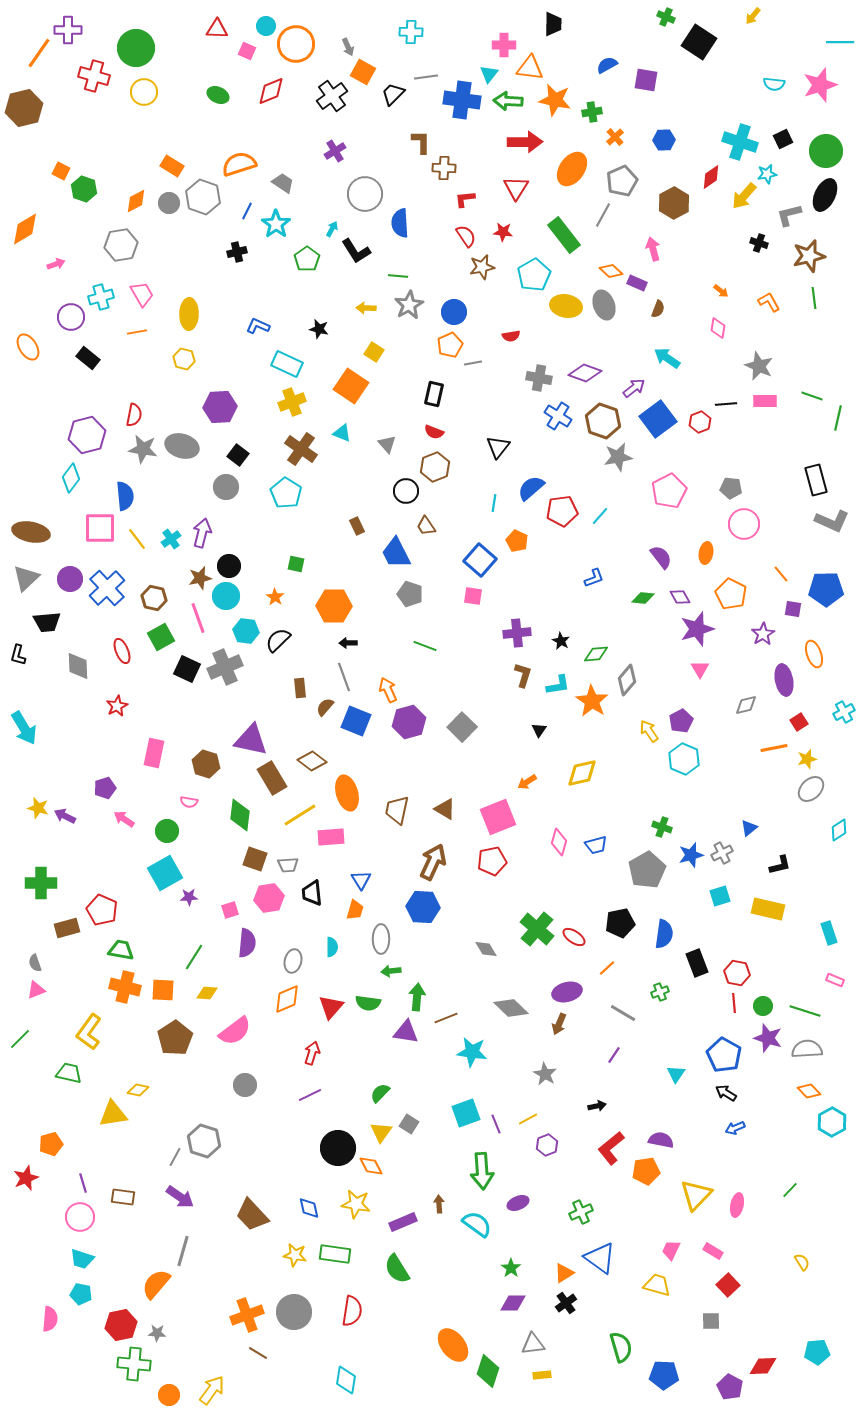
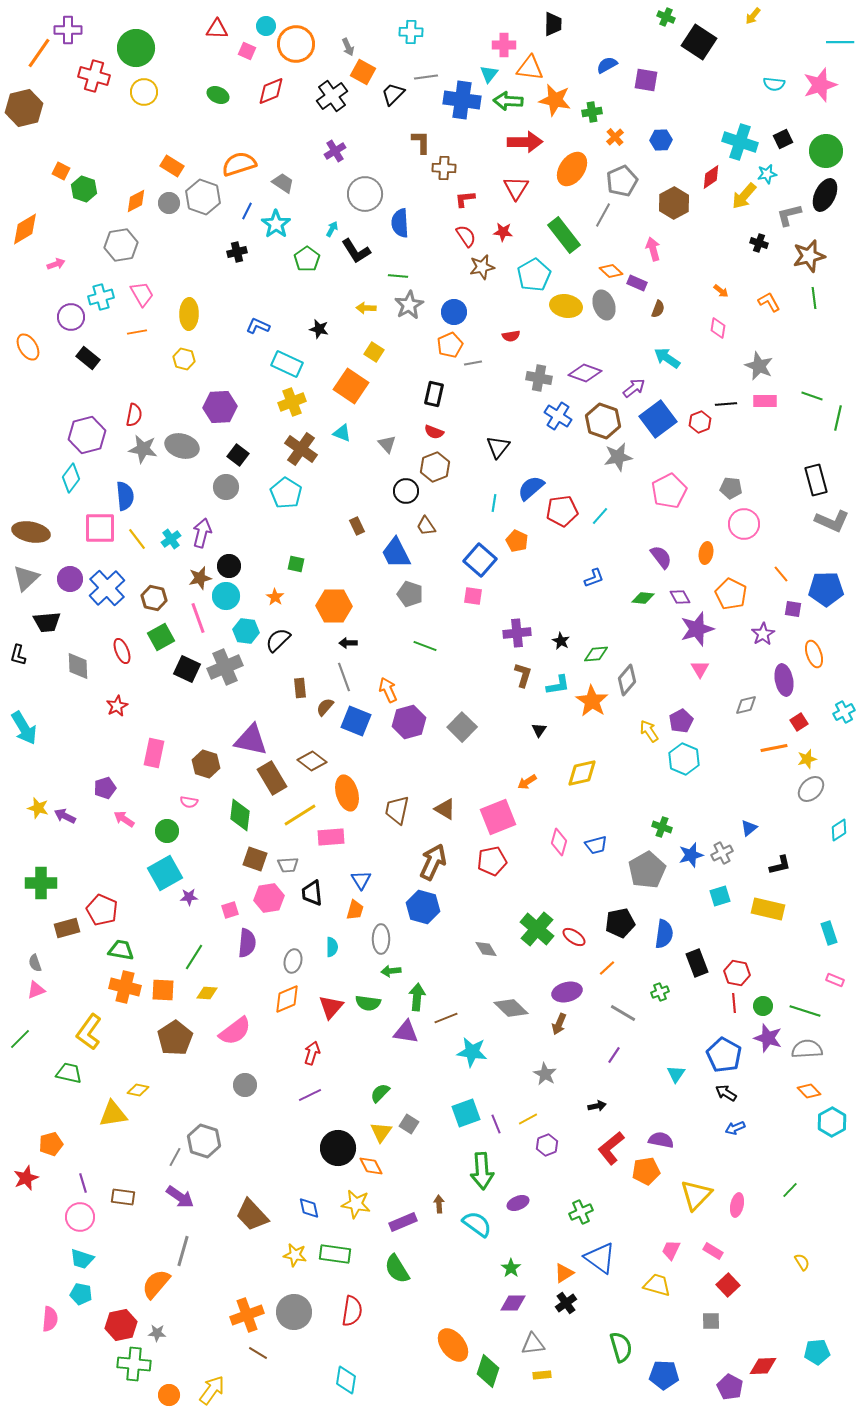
blue hexagon at (664, 140): moved 3 px left
blue hexagon at (423, 907): rotated 12 degrees clockwise
